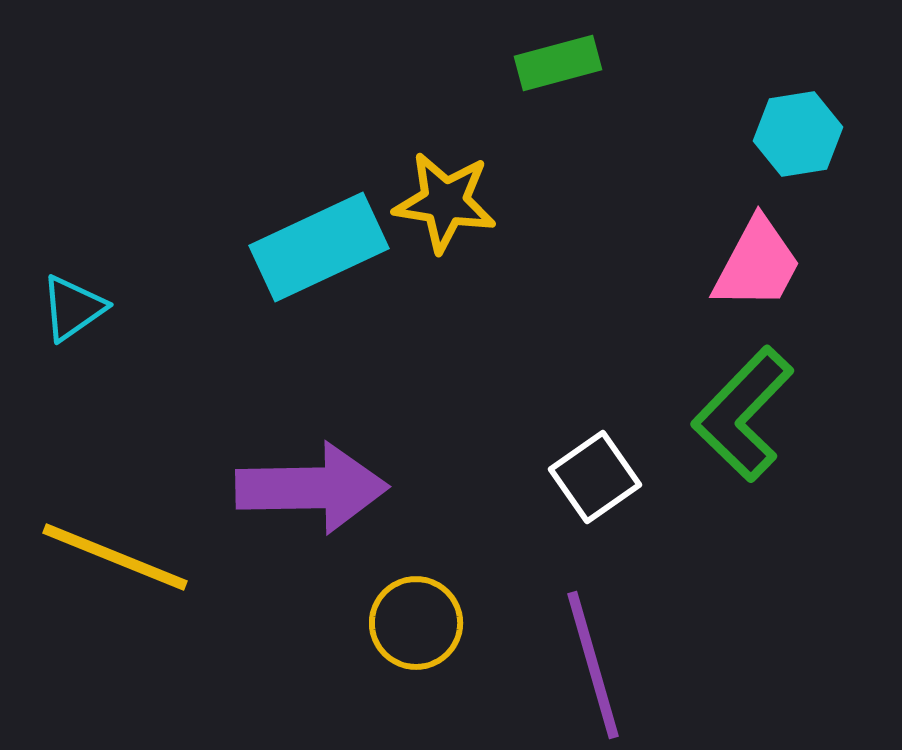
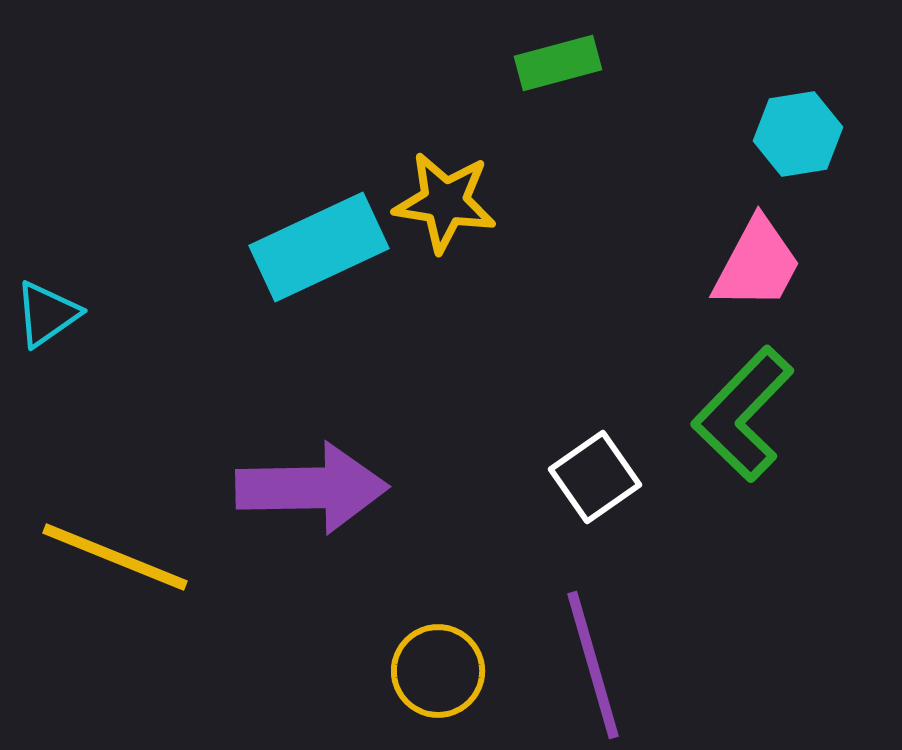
cyan triangle: moved 26 px left, 6 px down
yellow circle: moved 22 px right, 48 px down
